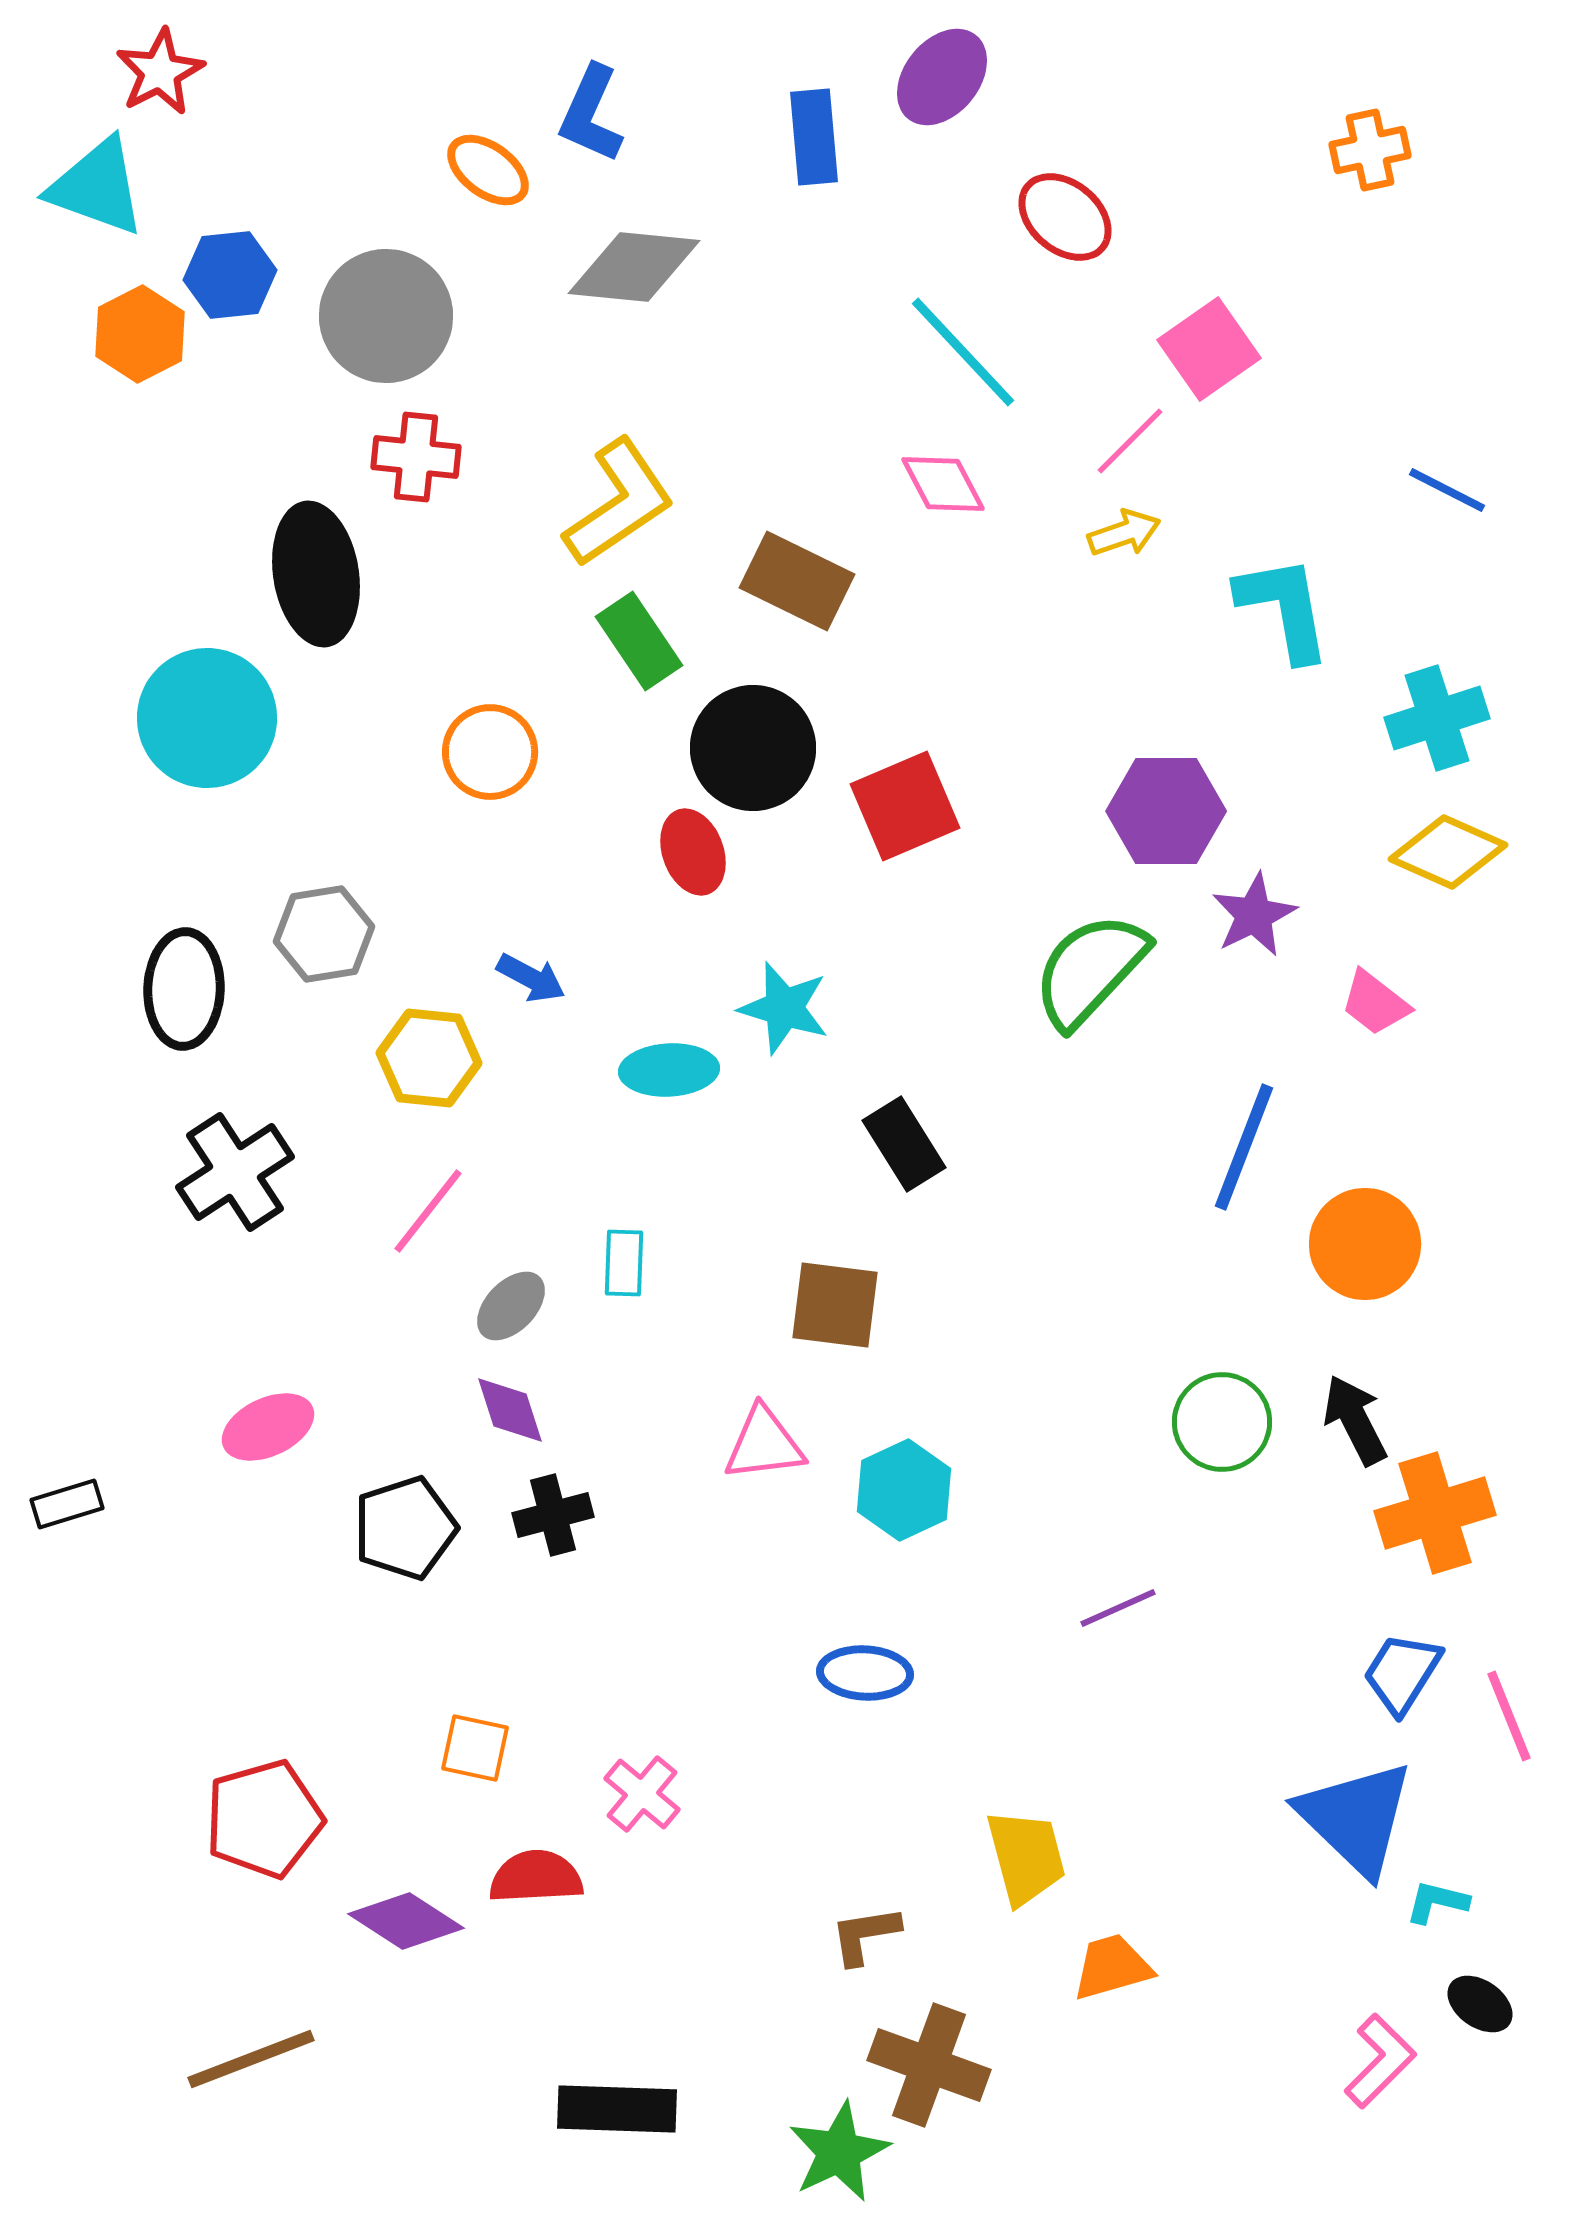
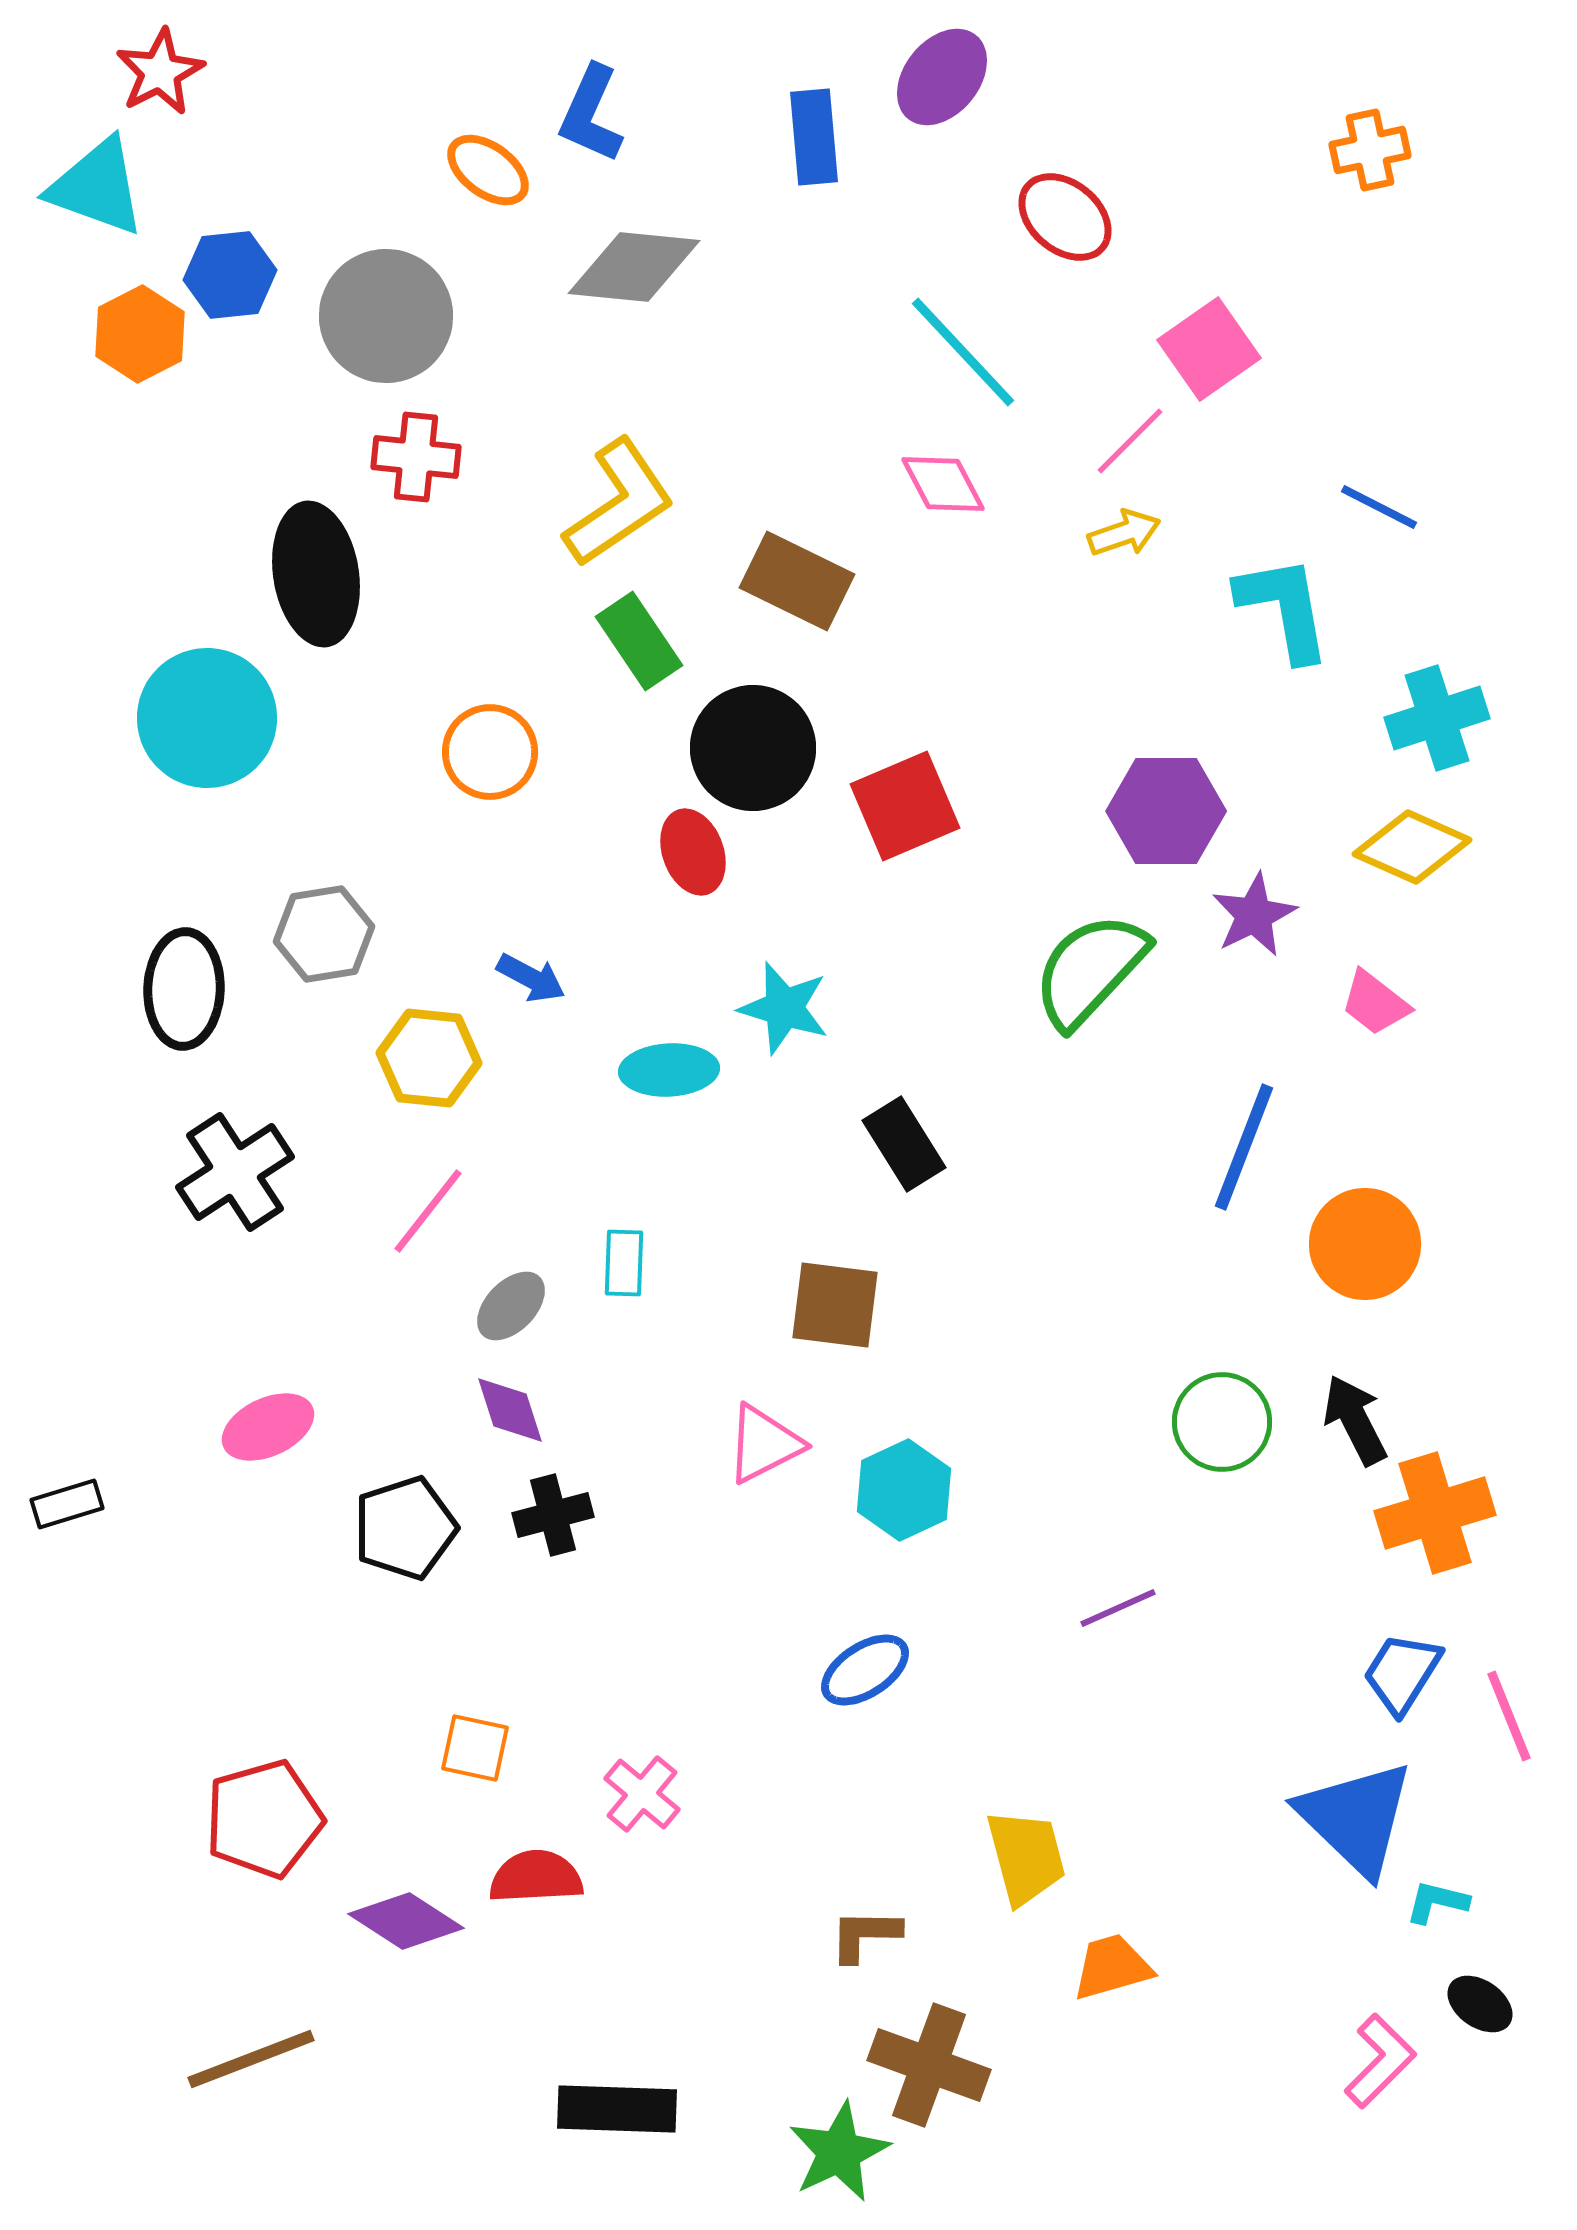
blue line at (1447, 490): moved 68 px left, 17 px down
yellow diamond at (1448, 852): moved 36 px left, 5 px up
pink triangle at (764, 1444): rotated 20 degrees counterclockwise
blue ellipse at (865, 1673): moved 3 px up; rotated 36 degrees counterclockwise
brown L-shape at (865, 1935): rotated 10 degrees clockwise
